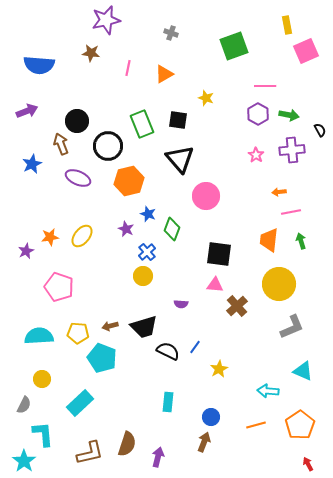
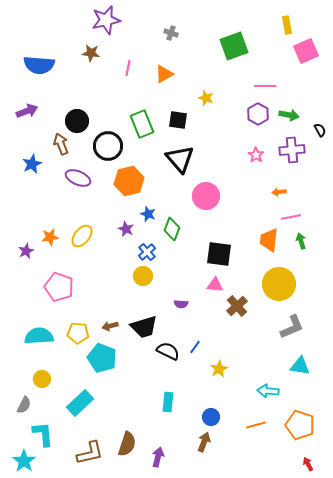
pink line at (291, 212): moved 5 px down
cyan triangle at (303, 371): moved 3 px left, 5 px up; rotated 15 degrees counterclockwise
orange pentagon at (300, 425): rotated 20 degrees counterclockwise
